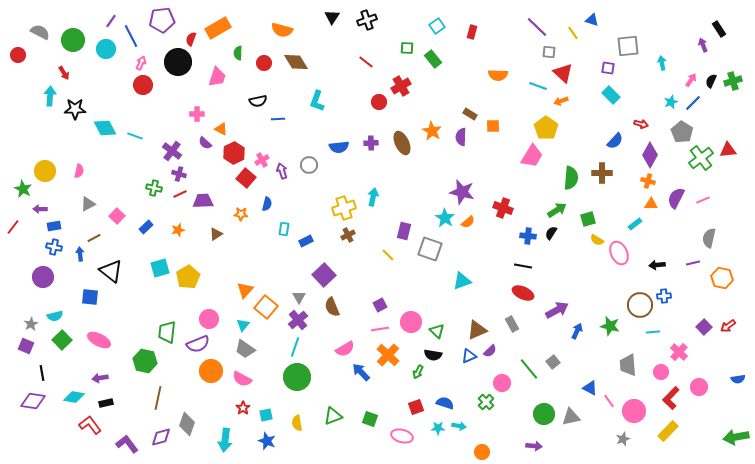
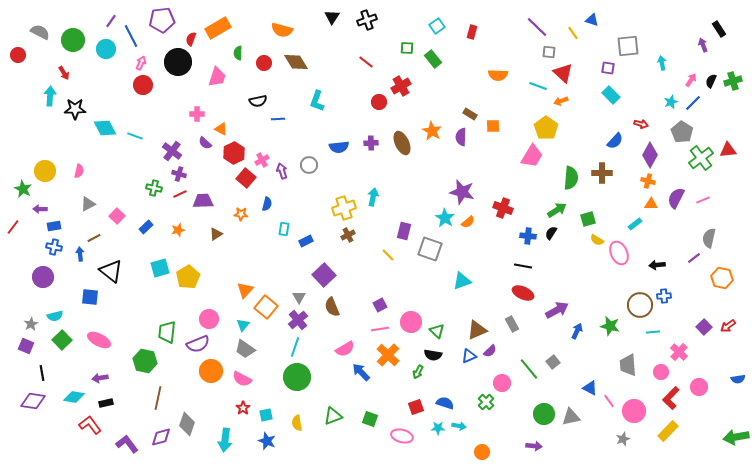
purple line at (693, 263): moved 1 px right, 5 px up; rotated 24 degrees counterclockwise
